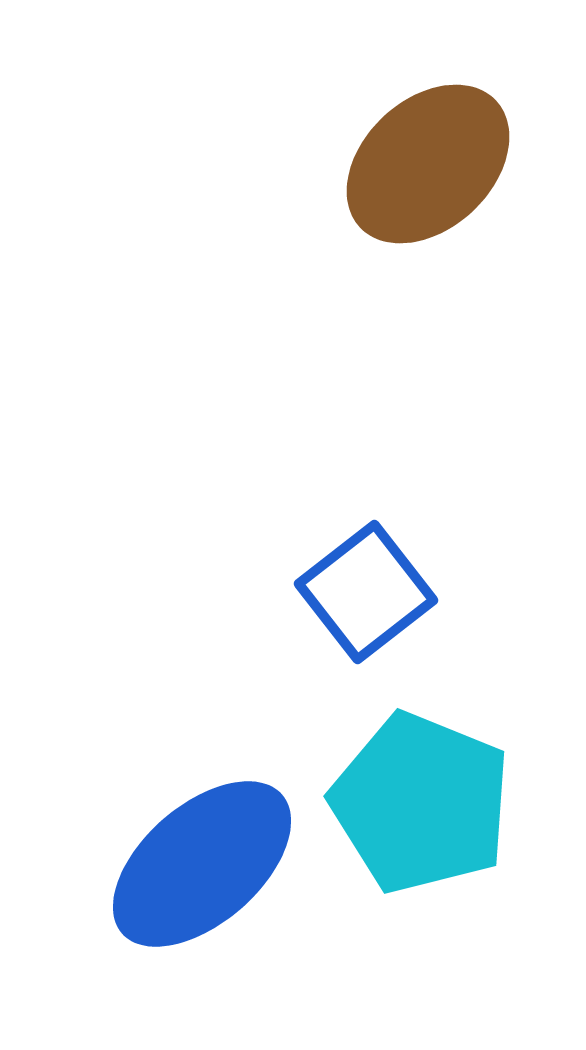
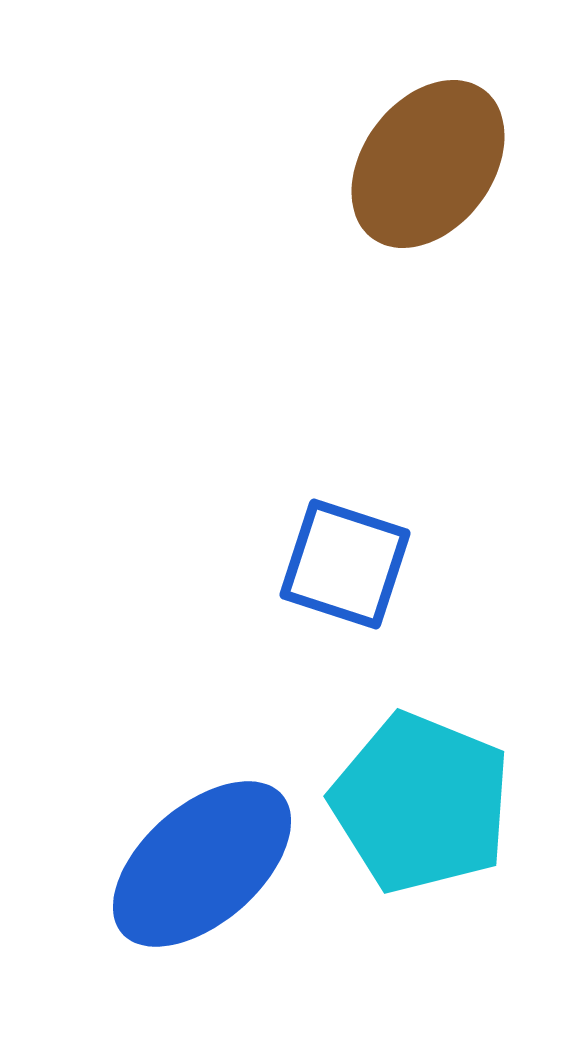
brown ellipse: rotated 10 degrees counterclockwise
blue square: moved 21 px left, 28 px up; rotated 34 degrees counterclockwise
